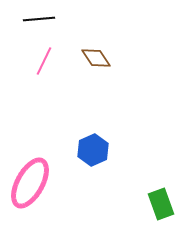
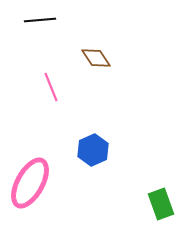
black line: moved 1 px right, 1 px down
pink line: moved 7 px right, 26 px down; rotated 48 degrees counterclockwise
